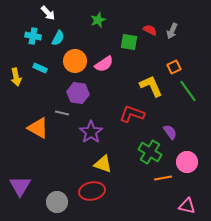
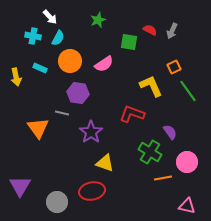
white arrow: moved 2 px right, 4 px down
orange circle: moved 5 px left
orange triangle: rotated 25 degrees clockwise
yellow triangle: moved 2 px right, 1 px up
